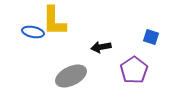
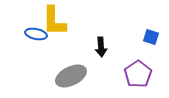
blue ellipse: moved 3 px right, 2 px down
black arrow: rotated 84 degrees counterclockwise
purple pentagon: moved 4 px right, 4 px down
